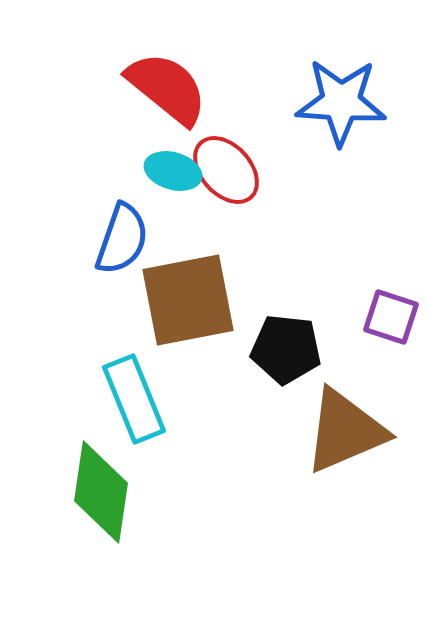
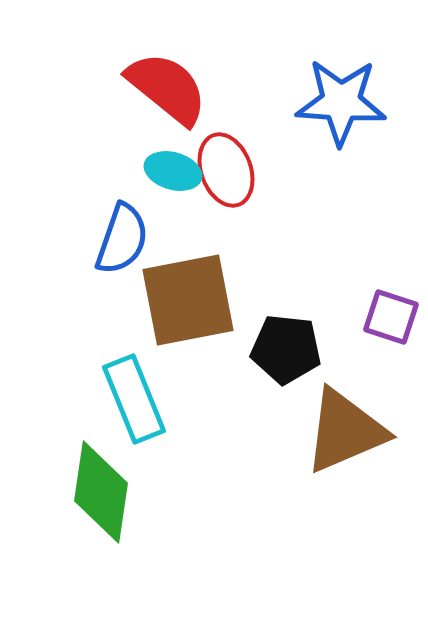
red ellipse: rotated 22 degrees clockwise
